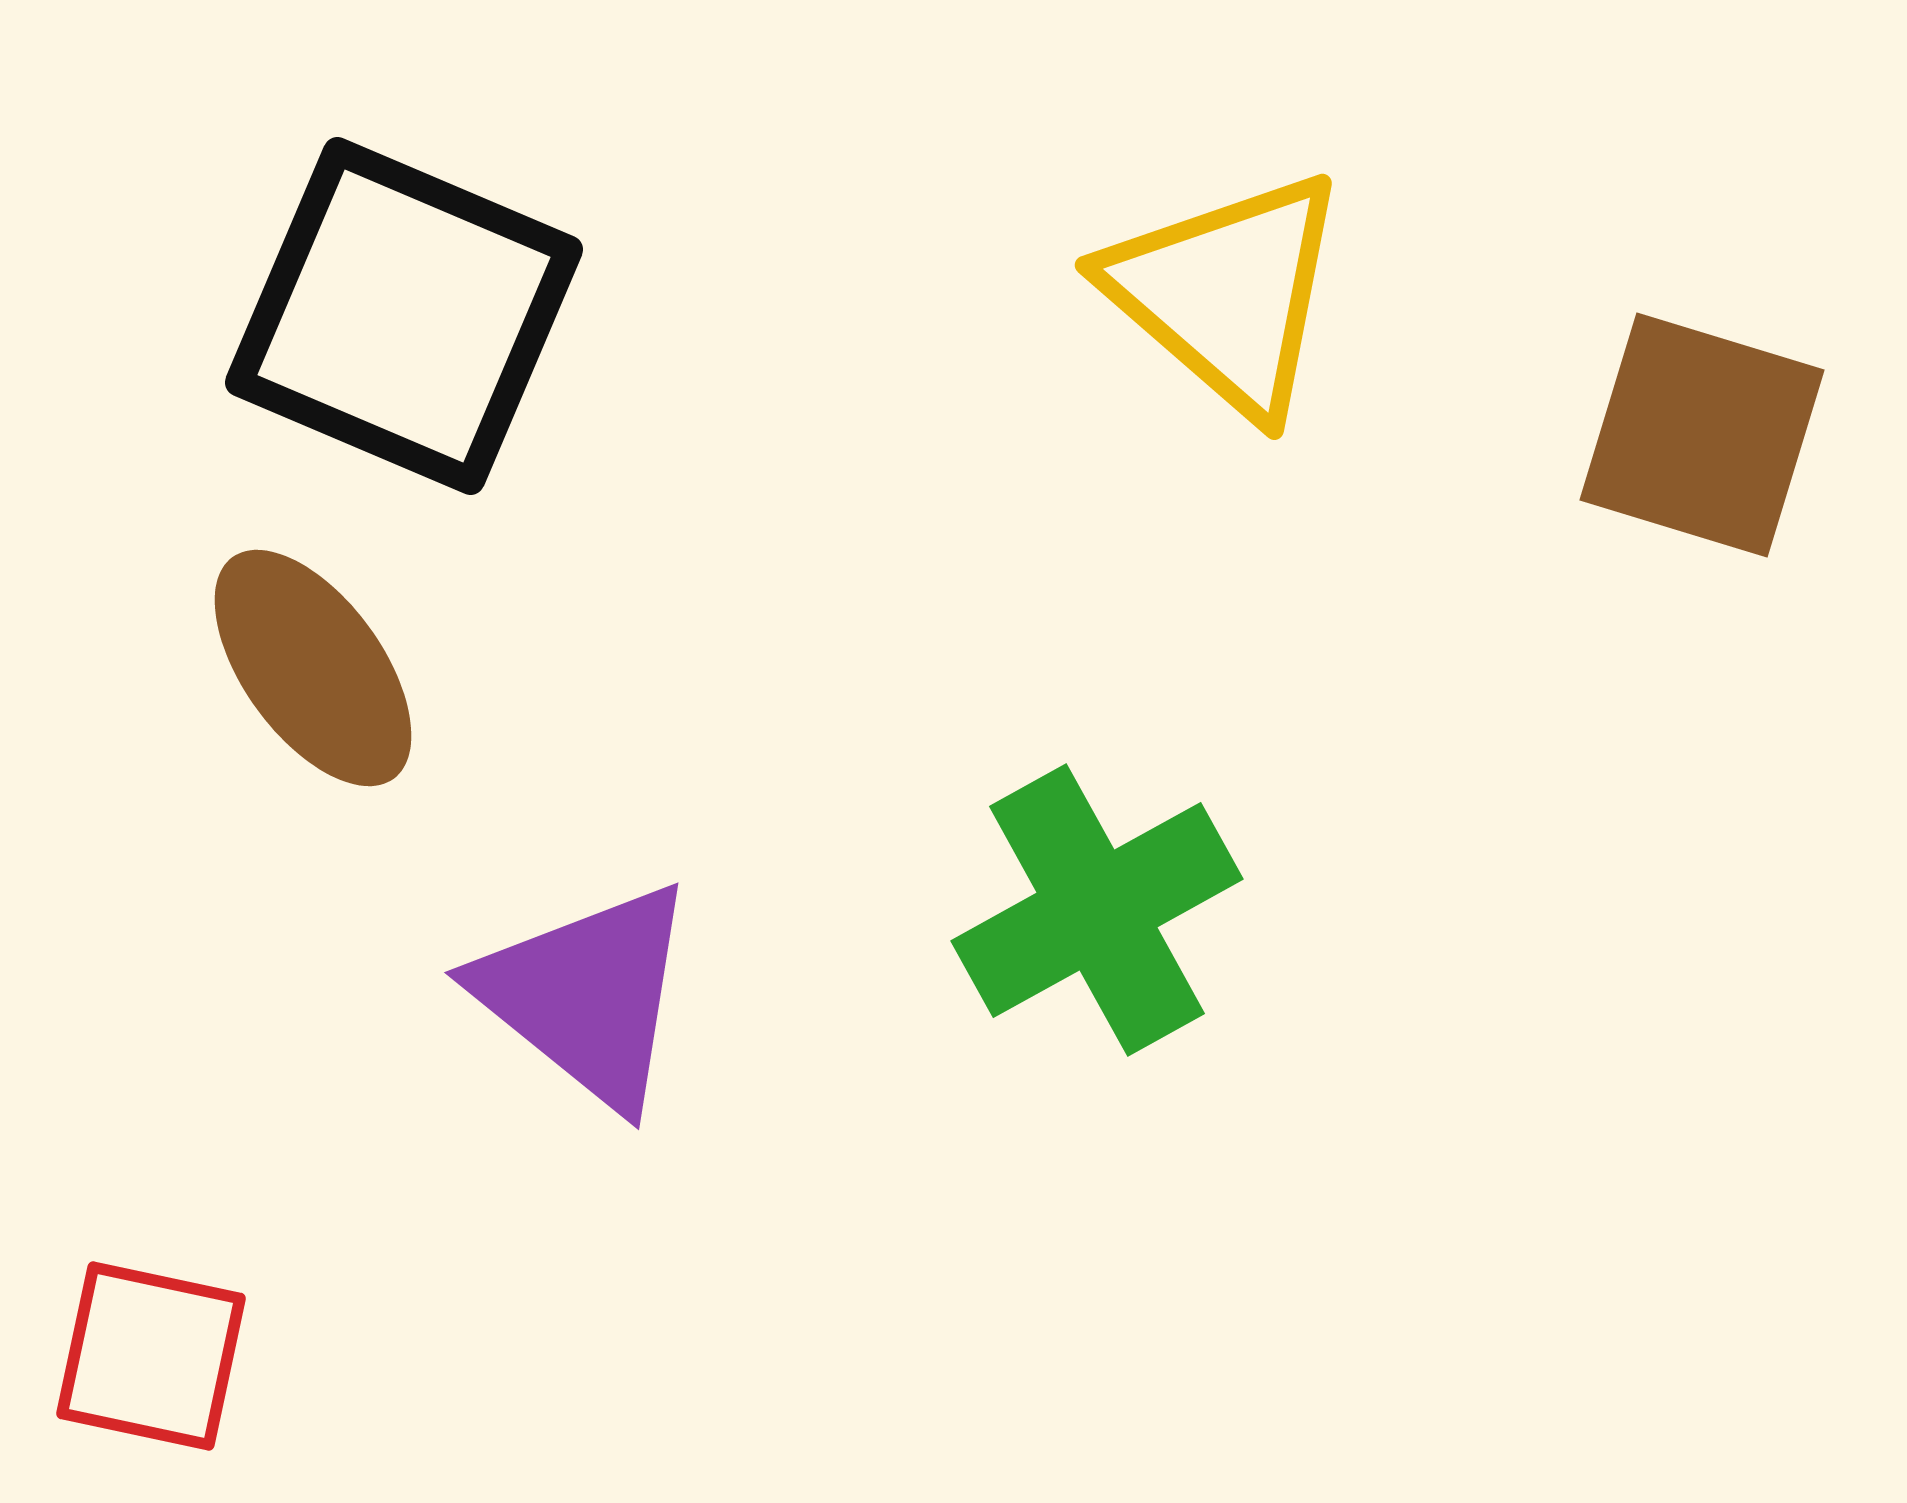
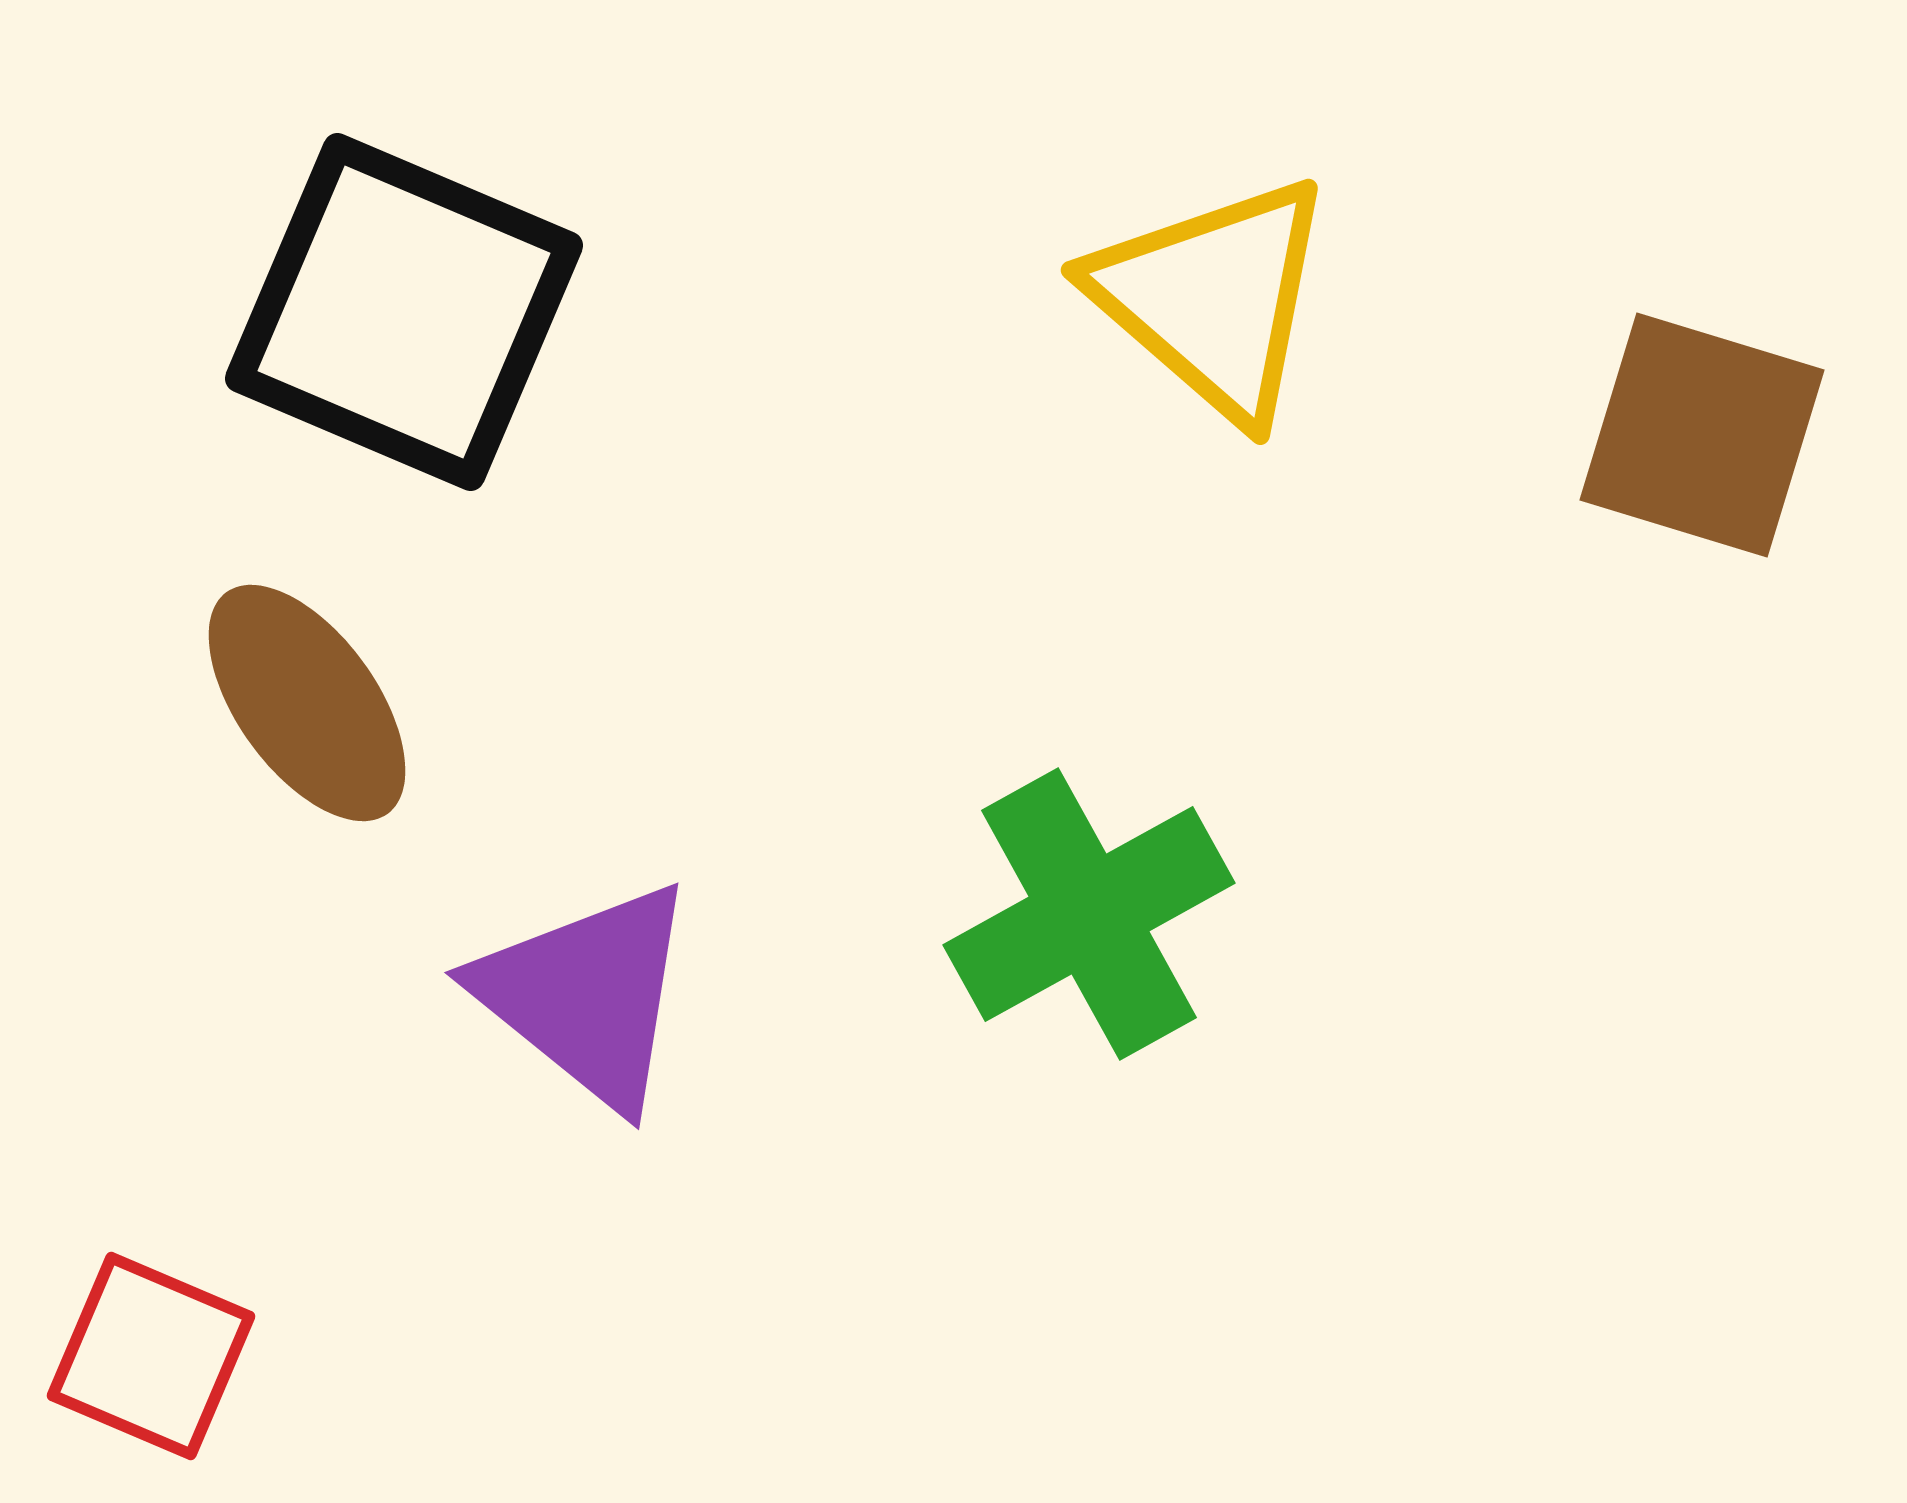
yellow triangle: moved 14 px left, 5 px down
black square: moved 4 px up
brown ellipse: moved 6 px left, 35 px down
green cross: moved 8 px left, 4 px down
red square: rotated 11 degrees clockwise
